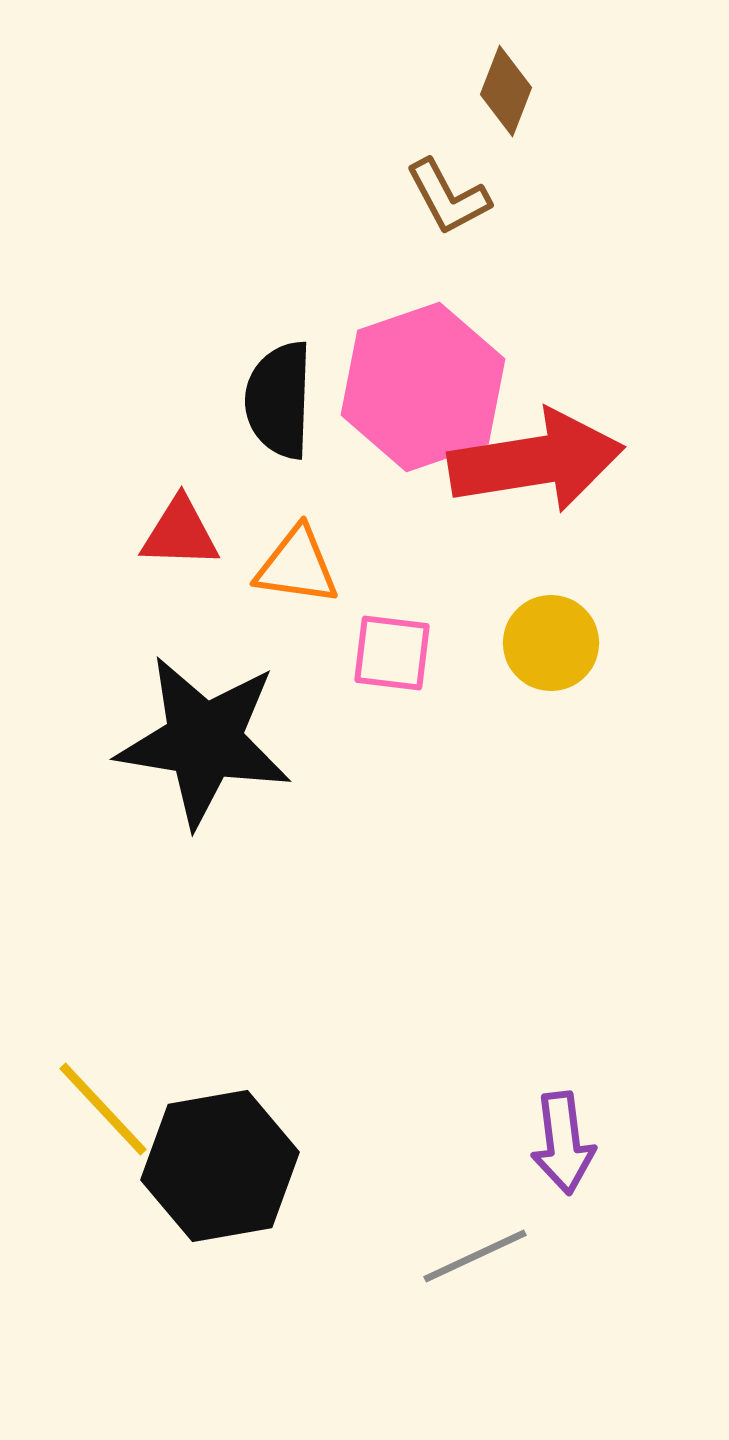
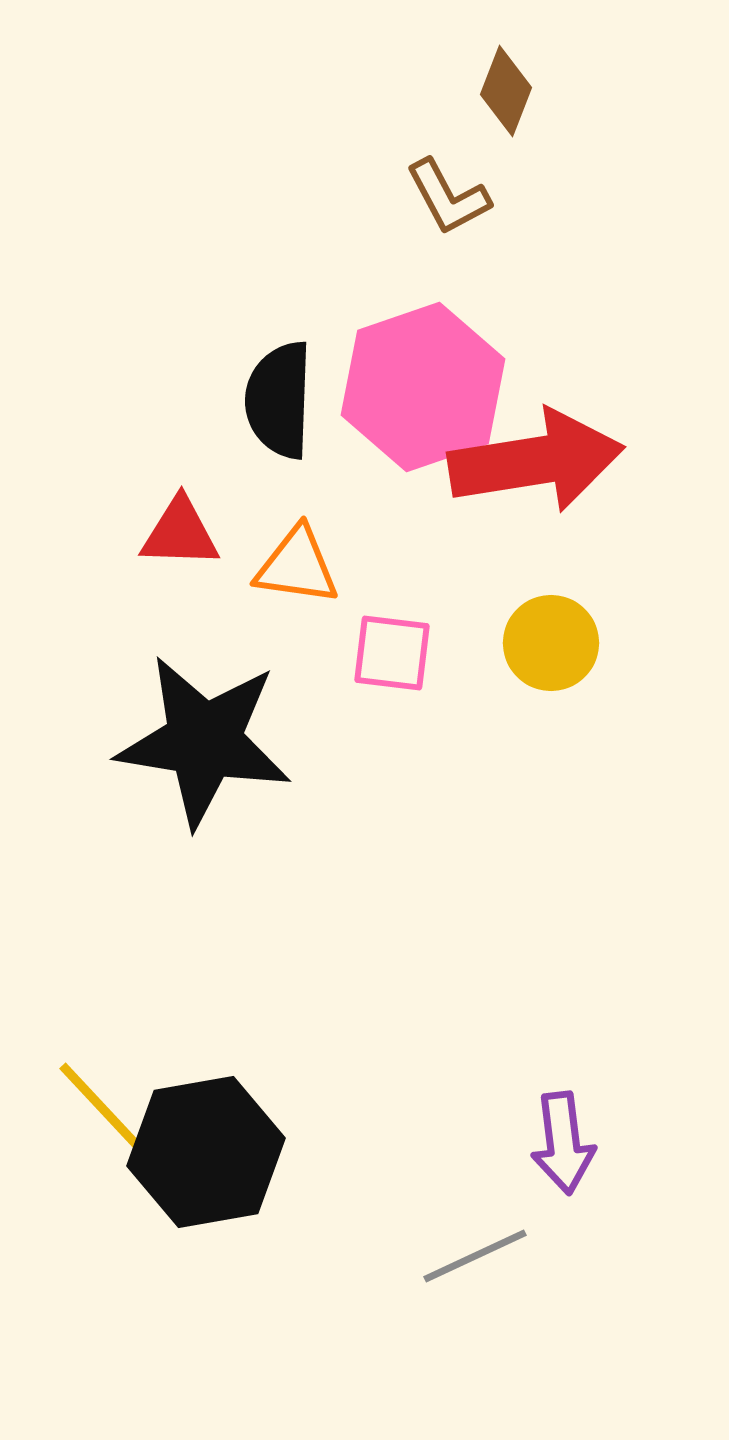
black hexagon: moved 14 px left, 14 px up
